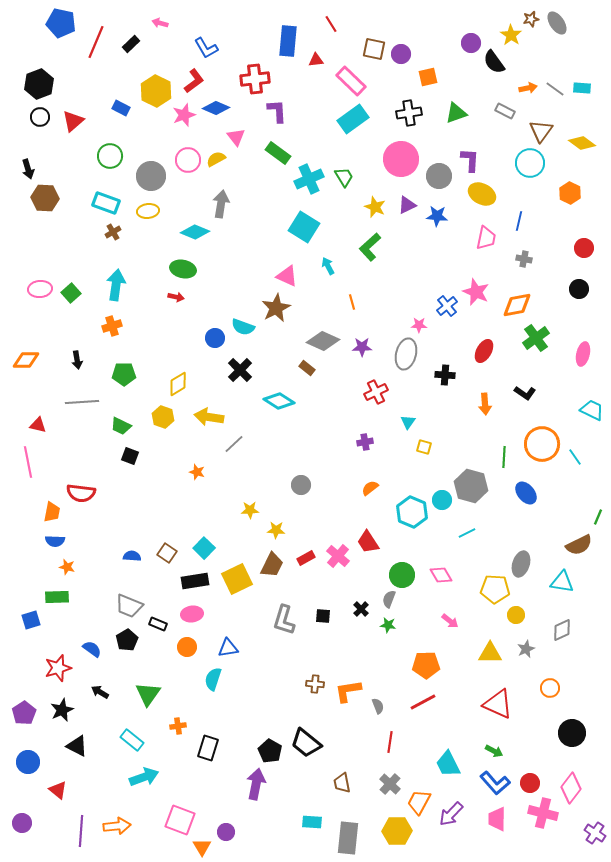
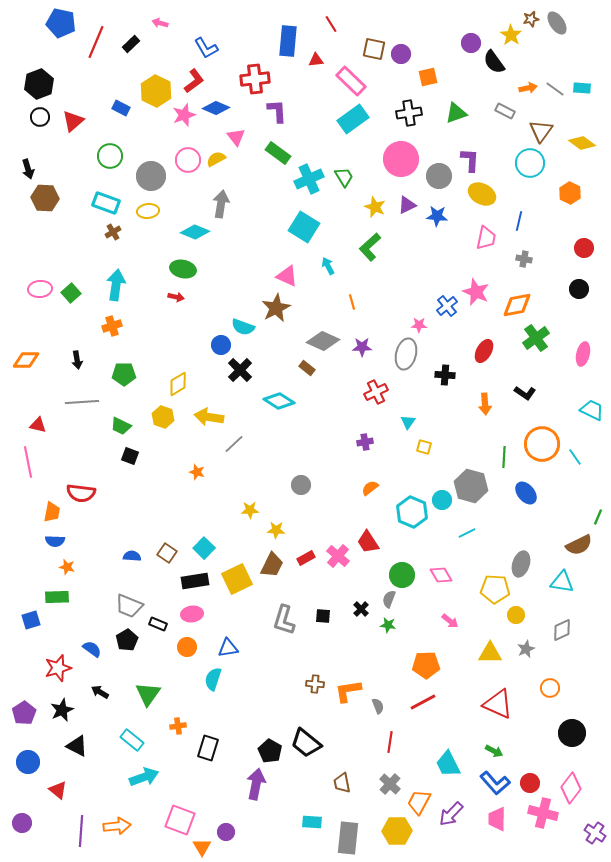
blue circle at (215, 338): moved 6 px right, 7 px down
